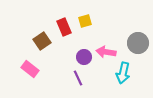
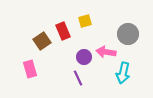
red rectangle: moved 1 px left, 4 px down
gray circle: moved 10 px left, 9 px up
pink rectangle: rotated 36 degrees clockwise
